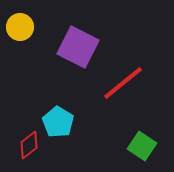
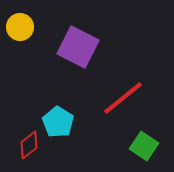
red line: moved 15 px down
green square: moved 2 px right
